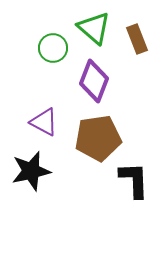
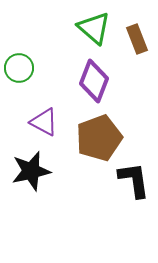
green circle: moved 34 px left, 20 px down
brown pentagon: moved 1 px right; rotated 12 degrees counterclockwise
black L-shape: rotated 6 degrees counterclockwise
